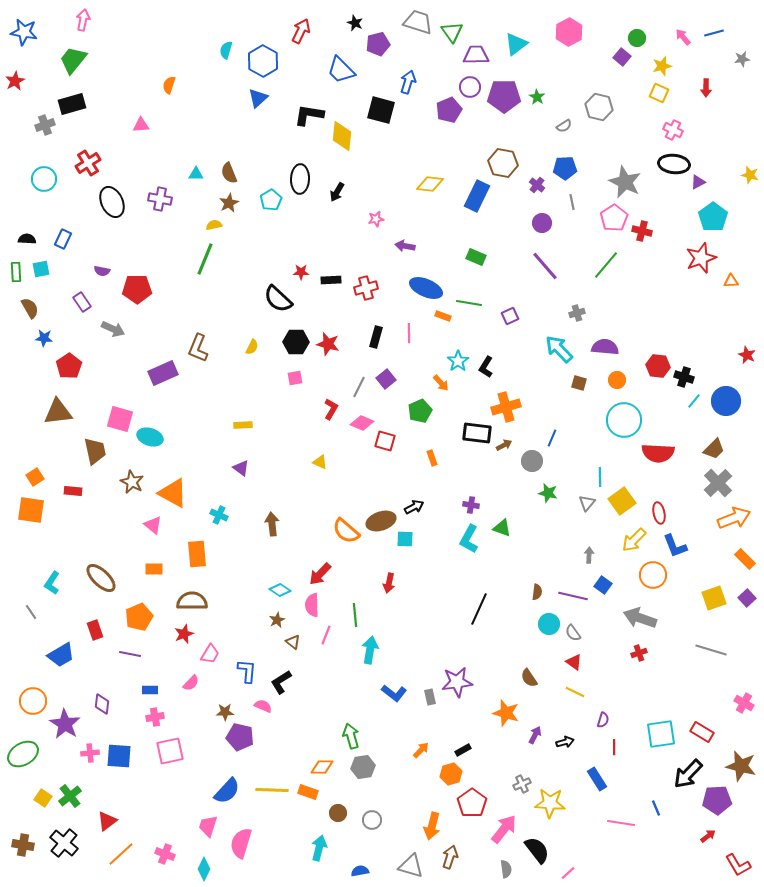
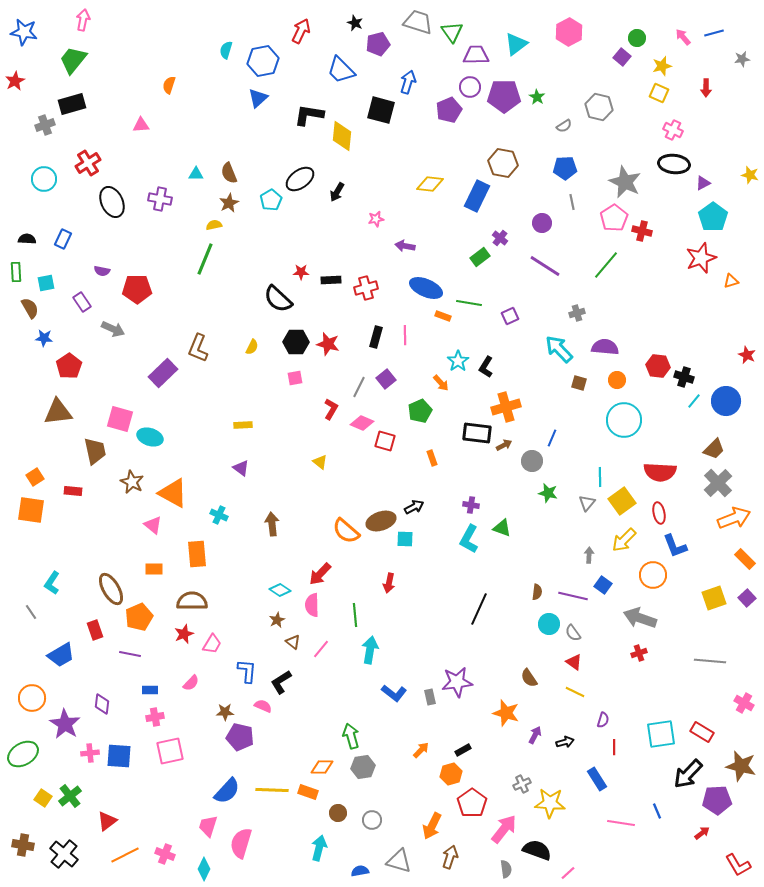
blue hexagon at (263, 61): rotated 20 degrees clockwise
black ellipse at (300, 179): rotated 52 degrees clockwise
purple triangle at (698, 182): moved 5 px right, 1 px down
purple cross at (537, 185): moved 37 px left, 53 px down
green rectangle at (476, 257): moved 4 px right; rotated 60 degrees counterclockwise
purple line at (545, 266): rotated 16 degrees counterclockwise
cyan square at (41, 269): moved 5 px right, 14 px down
orange triangle at (731, 281): rotated 14 degrees counterclockwise
pink line at (409, 333): moved 4 px left, 2 px down
purple rectangle at (163, 373): rotated 20 degrees counterclockwise
red semicircle at (658, 453): moved 2 px right, 19 px down
yellow triangle at (320, 462): rotated 14 degrees clockwise
yellow arrow at (634, 540): moved 10 px left
brown ellipse at (101, 578): moved 10 px right, 11 px down; rotated 16 degrees clockwise
pink line at (326, 635): moved 5 px left, 14 px down; rotated 18 degrees clockwise
gray line at (711, 650): moved 1 px left, 11 px down; rotated 12 degrees counterclockwise
pink trapezoid at (210, 654): moved 2 px right, 10 px up
orange circle at (33, 701): moved 1 px left, 3 px up
blue line at (656, 808): moved 1 px right, 3 px down
orange arrow at (432, 826): rotated 12 degrees clockwise
red arrow at (708, 836): moved 6 px left, 3 px up
black cross at (64, 843): moved 11 px down
black semicircle at (537, 850): rotated 32 degrees counterclockwise
orange line at (121, 854): moved 4 px right, 1 px down; rotated 16 degrees clockwise
gray triangle at (411, 866): moved 12 px left, 5 px up
